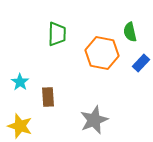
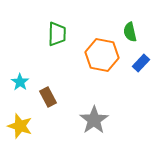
orange hexagon: moved 2 px down
brown rectangle: rotated 24 degrees counterclockwise
gray star: rotated 12 degrees counterclockwise
